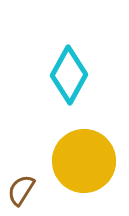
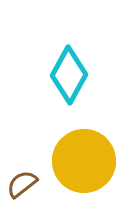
brown semicircle: moved 1 px right, 6 px up; rotated 20 degrees clockwise
